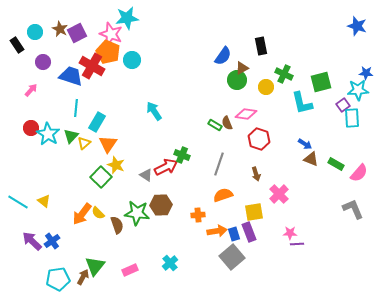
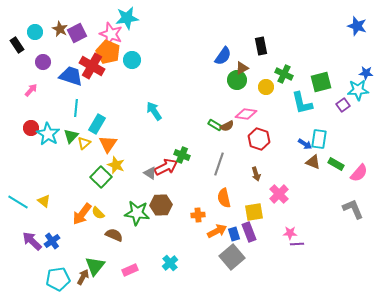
cyan rectangle at (352, 118): moved 33 px left, 21 px down; rotated 12 degrees clockwise
cyan rectangle at (97, 122): moved 2 px down
brown semicircle at (227, 123): moved 3 px down; rotated 96 degrees counterclockwise
brown triangle at (311, 159): moved 2 px right, 3 px down
gray triangle at (146, 175): moved 4 px right, 2 px up
orange semicircle at (223, 195): moved 1 px right, 3 px down; rotated 84 degrees counterclockwise
brown semicircle at (117, 225): moved 3 px left, 10 px down; rotated 48 degrees counterclockwise
orange arrow at (217, 231): rotated 18 degrees counterclockwise
